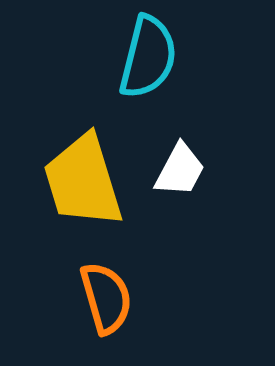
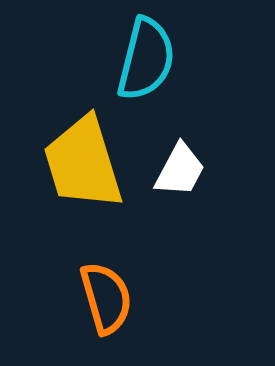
cyan semicircle: moved 2 px left, 2 px down
yellow trapezoid: moved 18 px up
